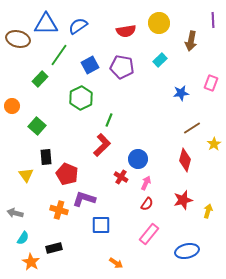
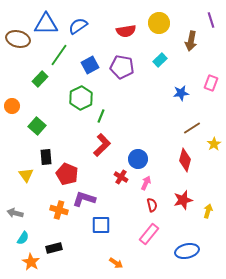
purple line at (213, 20): moved 2 px left; rotated 14 degrees counterclockwise
green line at (109, 120): moved 8 px left, 4 px up
red semicircle at (147, 204): moved 5 px right, 1 px down; rotated 48 degrees counterclockwise
